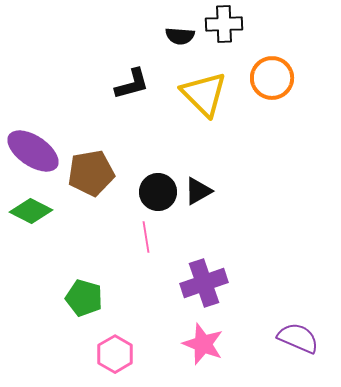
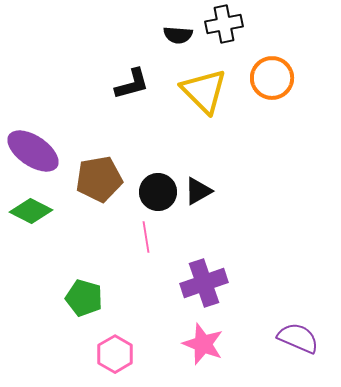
black cross: rotated 9 degrees counterclockwise
black semicircle: moved 2 px left, 1 px up
yellow triangle: moved 3 px up
brown pentagon: moved 8 px right, 6 px down
